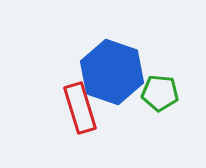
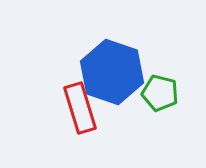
green pentagon: rotated 9 degrees clockwise
